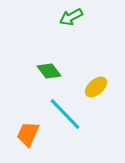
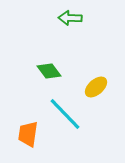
green arrow: moved 1 px left, 1 px down; rotated 30 degrees clockwise
orange trapezoid: rotated 16 degrees counterclockwise
